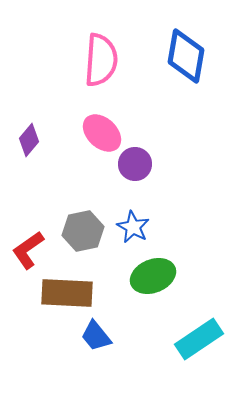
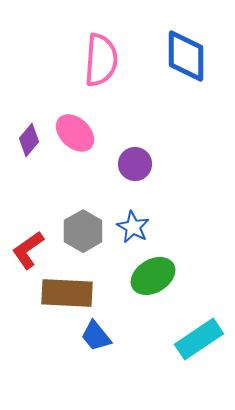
blue diamond: rotated 10 degrees counterclockwise
pink ellipse: moved 27 px left
gray hexagon: rotated 18 degrees counterclockwise
green ellipse: rotated 9 degrees counterclockwise
